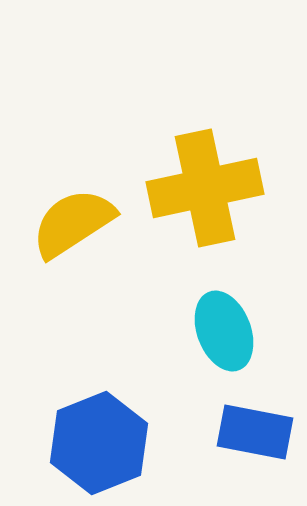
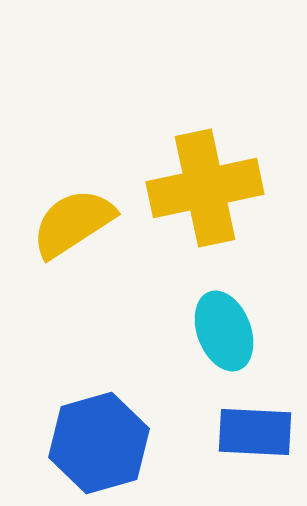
blue rectangle: rotated 8 degrees counterclockwise
blue hexagon: rotated 6 degrees clockwise
